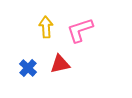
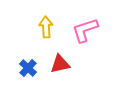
pink L-shape: moved 5 px right
